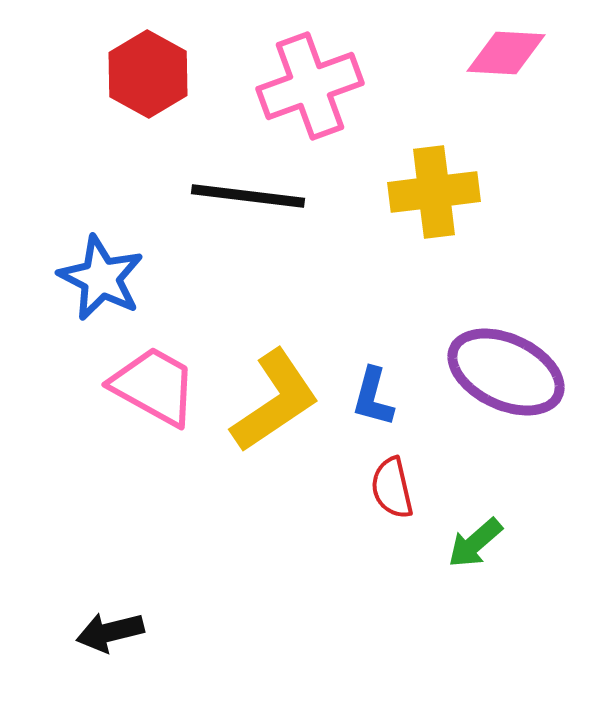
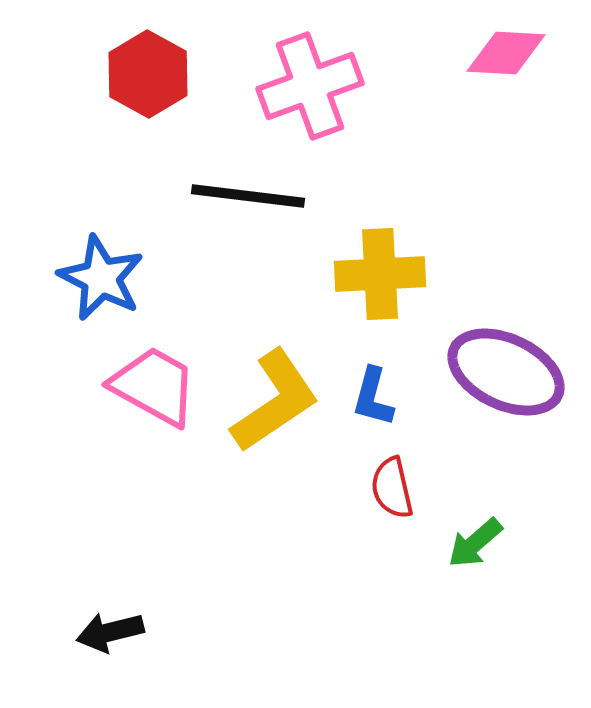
yellow cross: moved 54 px left, 82 px down; rotated 4 degrees clockwise
